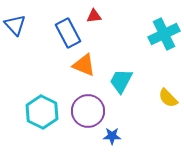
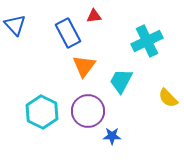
cyan cross: moved 17 px left, 7 px down
orange triangle: moved 1 px down; rotated 45 degrees clockwise
